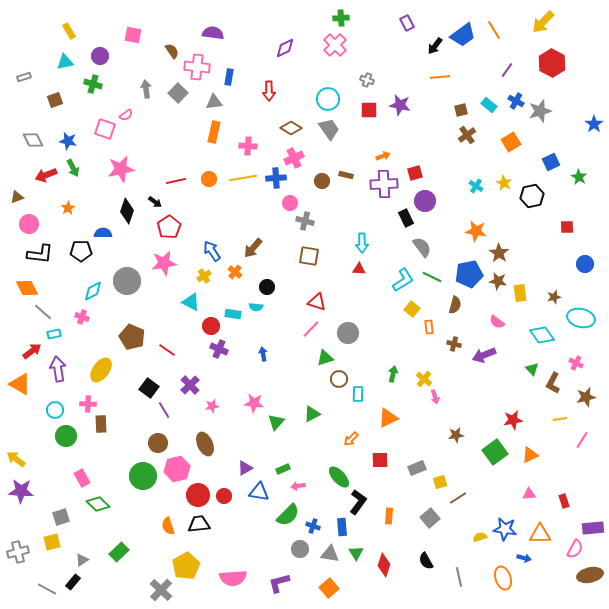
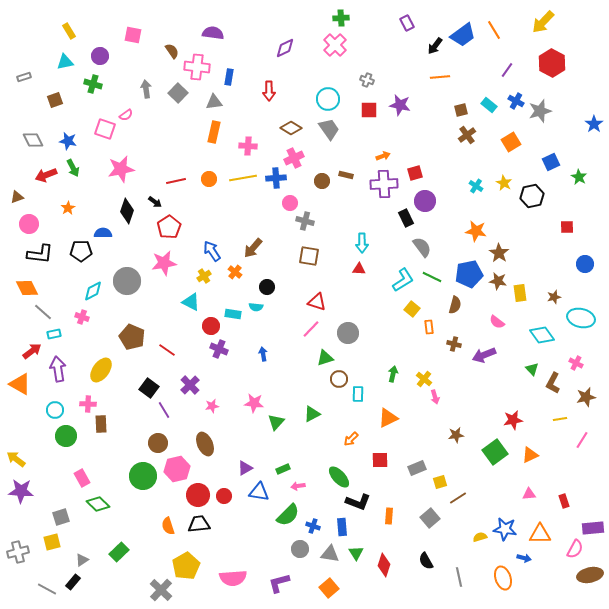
black L-shape at (358, 502): rotated 75 degrees clockwise
